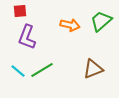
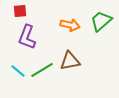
brown triangle: moved 23 px left, 8 px up; rotated 10 degrees clockwise
